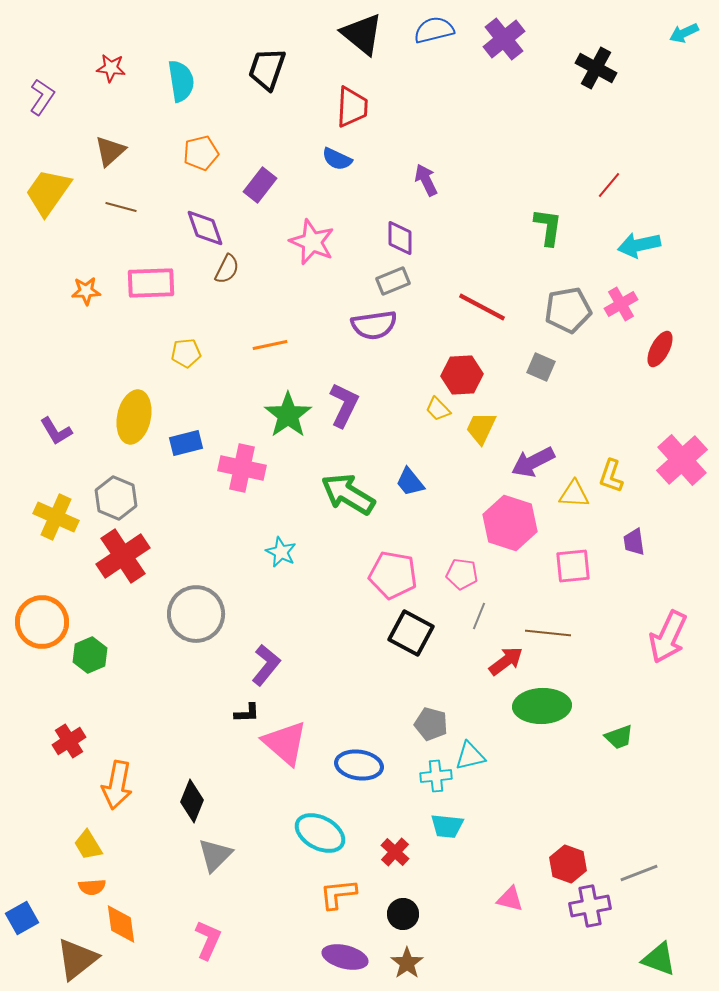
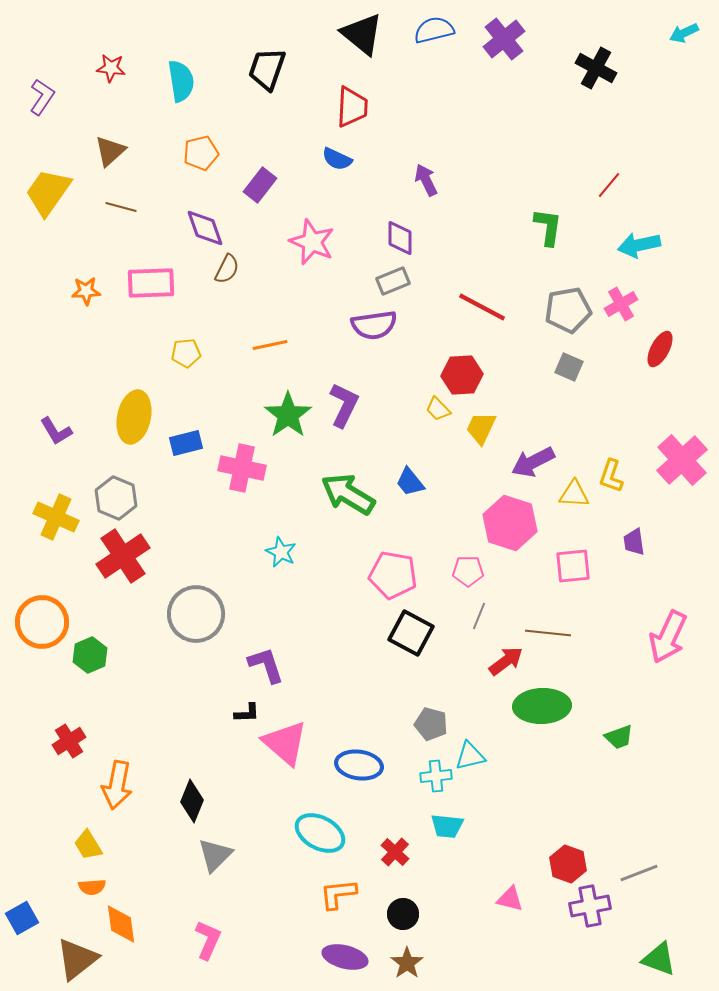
gray square at (541, 367): moved 28 px right
pink pentagon at (462, 574): moved 6 px right, 3 px up; rotated 8 degrees counterclockwise
purple L-shape at (266, 665): rotated 57 degrees counterclockwise
